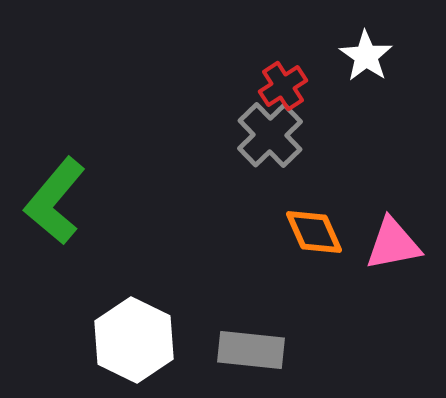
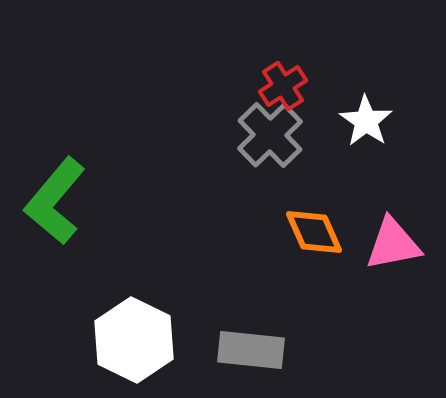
white star: moved 65 px down
